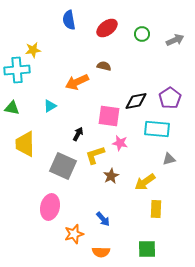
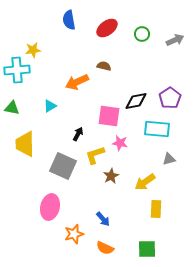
orange semicircle: moved 4 px right, 4 px up; rotated 24 degrees clockwise
